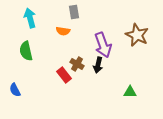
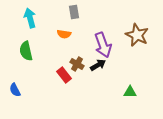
orange semicircle: moved 1 px right, 3 px down
black arrow: rotated 133 degrees counterclockwise
